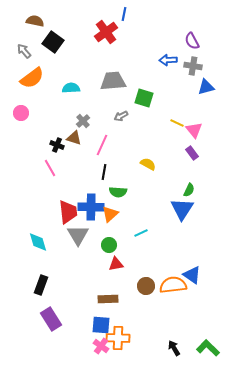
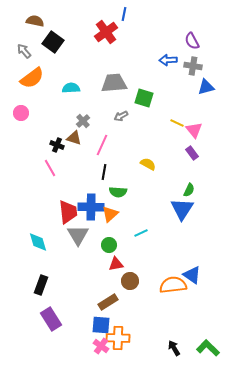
gray trapezoid at (113, 81): moved 1 px right, 2 px down
brown circle at (146, 286): moved 16 px left, 5 px up
brown rectangle at (108, 299): moved 3 px down; rotated 30 degrees counterclockwise
